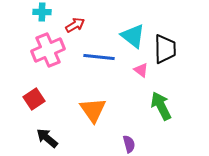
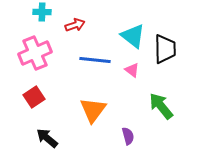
red arrow: rotated 12 degrees clockwise
pink cross: moved 13 px left, 3 px down
blue line: moved 4 px left, 3 px down
pink triangle: moved 9 px left
red square: moved 2 px up
green arrow: rotated 12 degrees counterclockwise
orange triangle: rotated 12 degrees clockwise
purple semicircle: moved 1 px left, 8 px up
